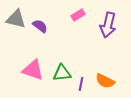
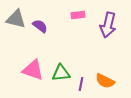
pink rectangle: rotated 24 degrees clockwise
green triangle: moved 1 px left
